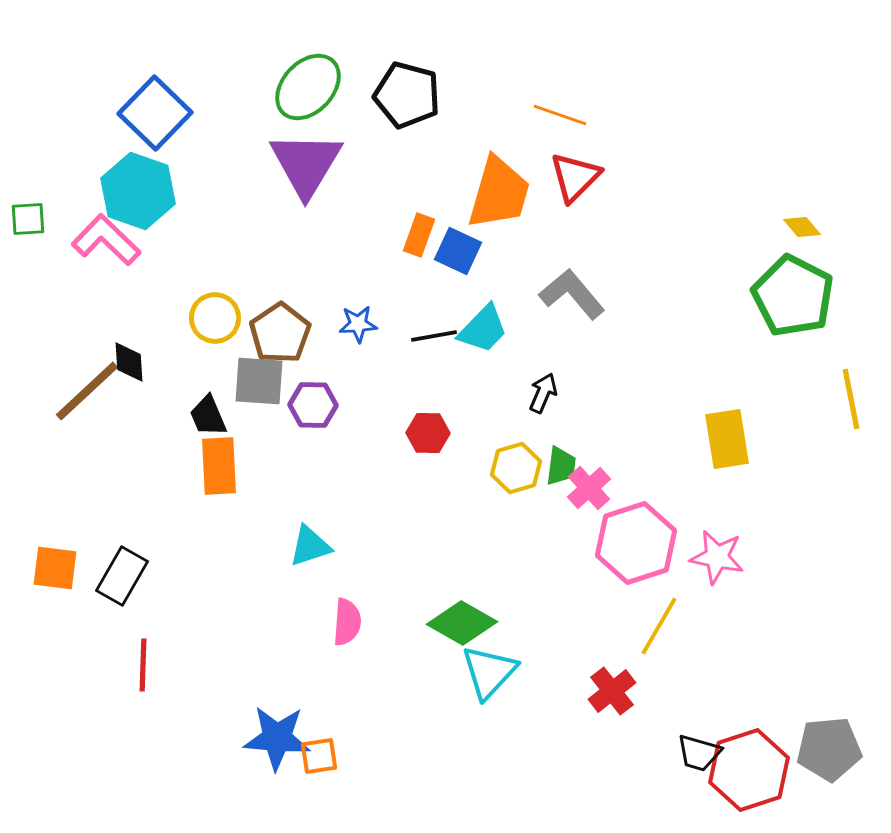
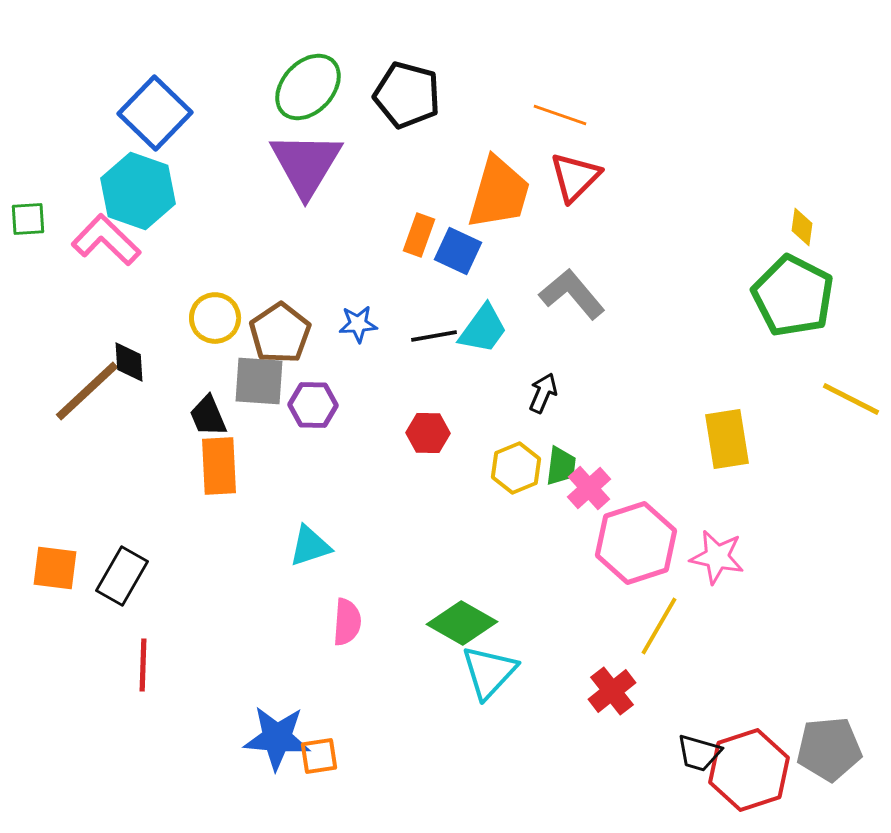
yellow diamond at (802, 227): rotated 48 degrees clockwise
cyan trapezoid at (483, 329): rotated 8 degrees counterclockwise
yellow line at (851, 399): rotated 52 degrees counterclockwise
yellow hexagon at (516, 468): rotated 6 degrees counterclockwise
